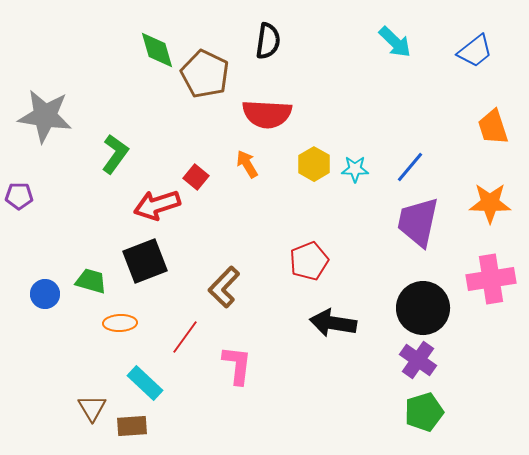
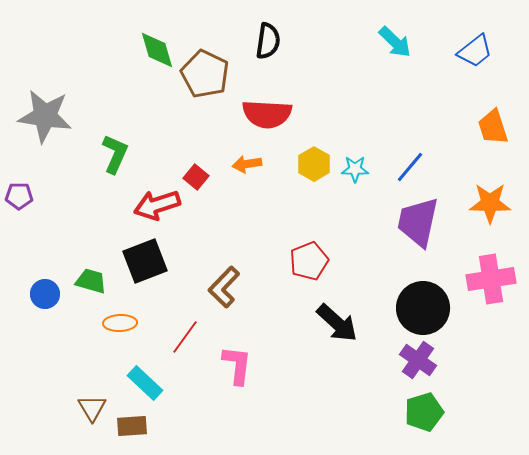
green L-shape: rotated 12 degrees counterclockwise
orange arrow: rotated 68 degrees counterclockwise
black arrow: moved 4 px right; rotated 147 degrees counterclockwise
